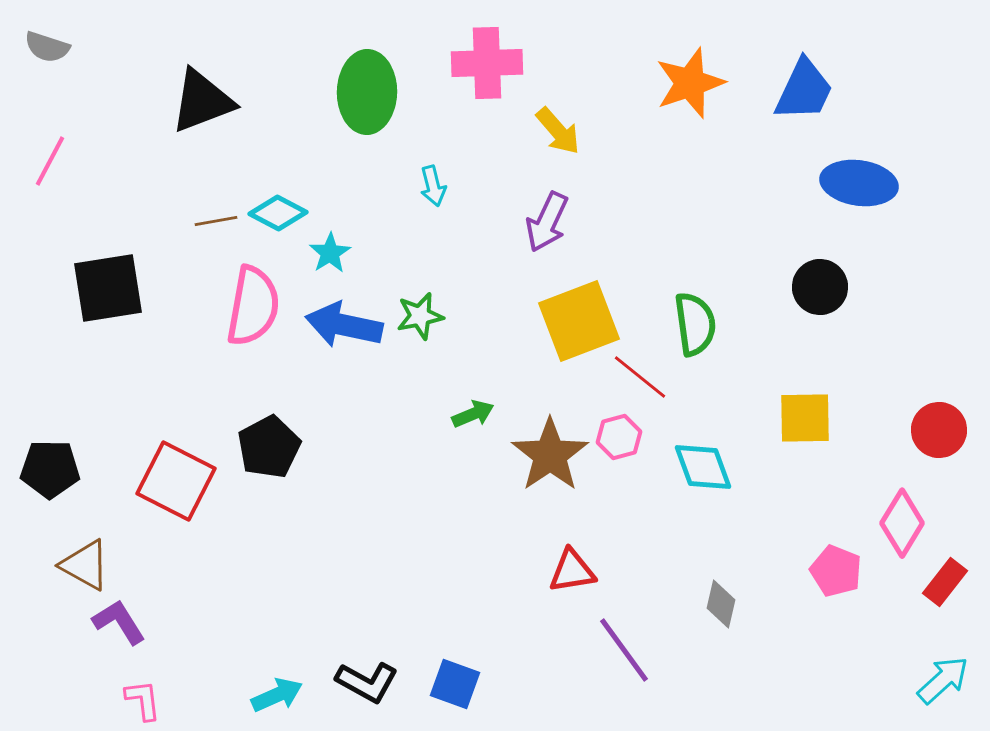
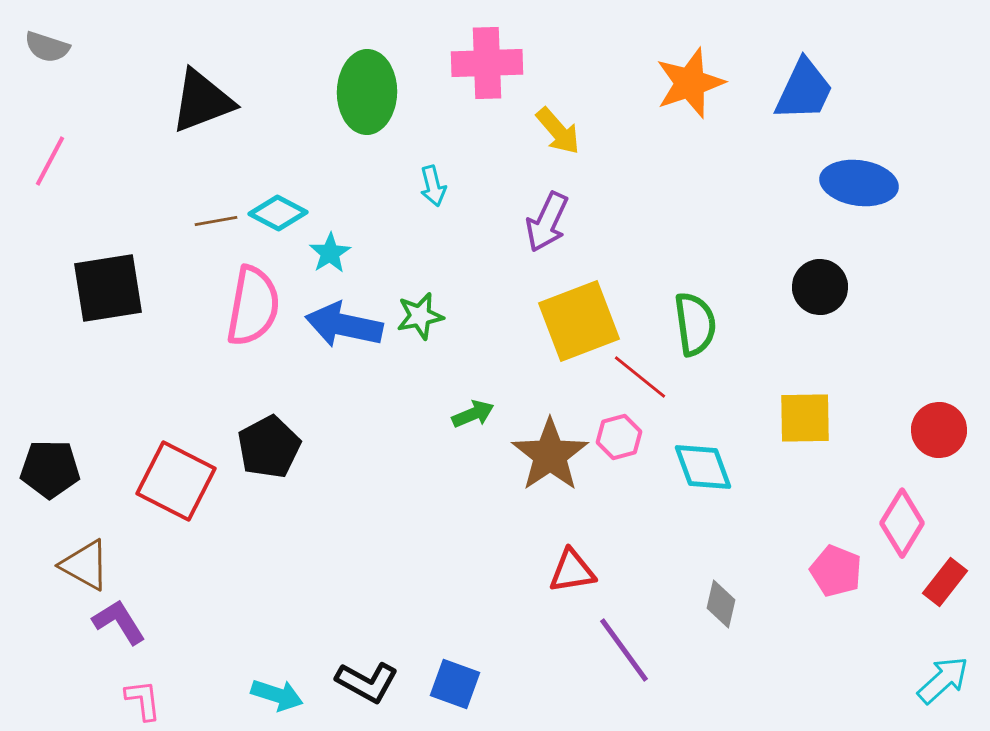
cyan arrow at (277, 695): rotated 42 degrees clockwise
